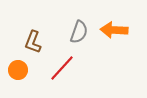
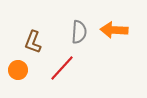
gray semicircle: rotated 15 degrees counterclockwise
